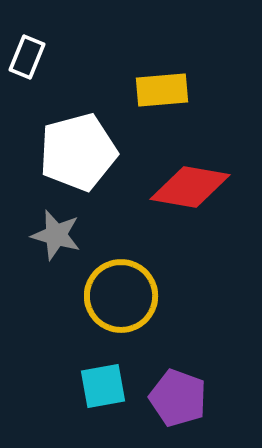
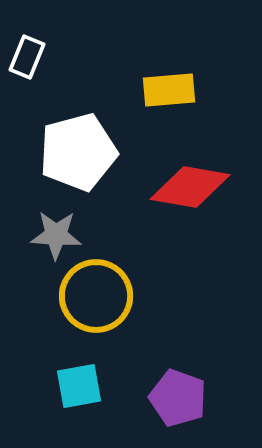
yellow rectangle: moved 7 px right
gray star: rotated 12 degrees counterclockwise
yellow circle: moved 25 px left
cyan square: moved 24 px left
